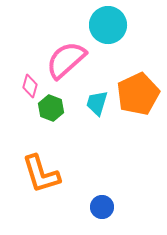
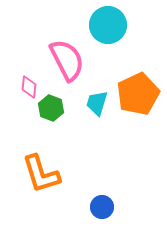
pink semicircle: moved 1 px right; rotated 105 degrees clockwise
pink diamond: moved 1 px left, 1 px down; rotated 10 degrees counterclockwise
